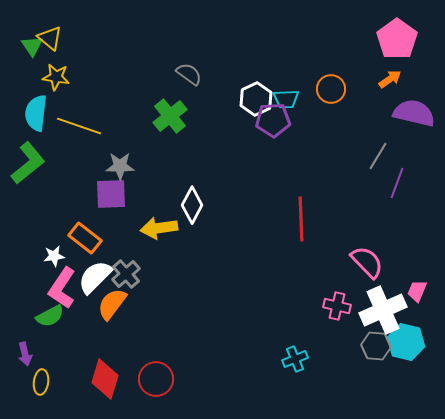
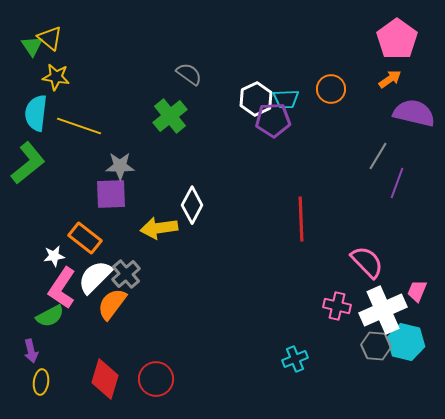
purple arrow: moved 6 px right, 3 px up
